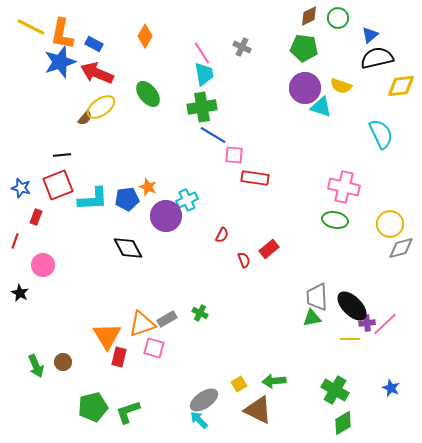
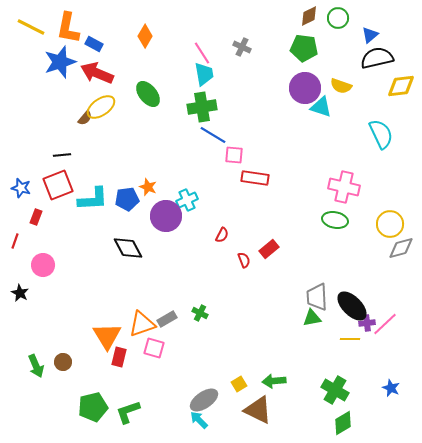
orange L-shape at (62, 34): moved 6 px right, 6 px up
